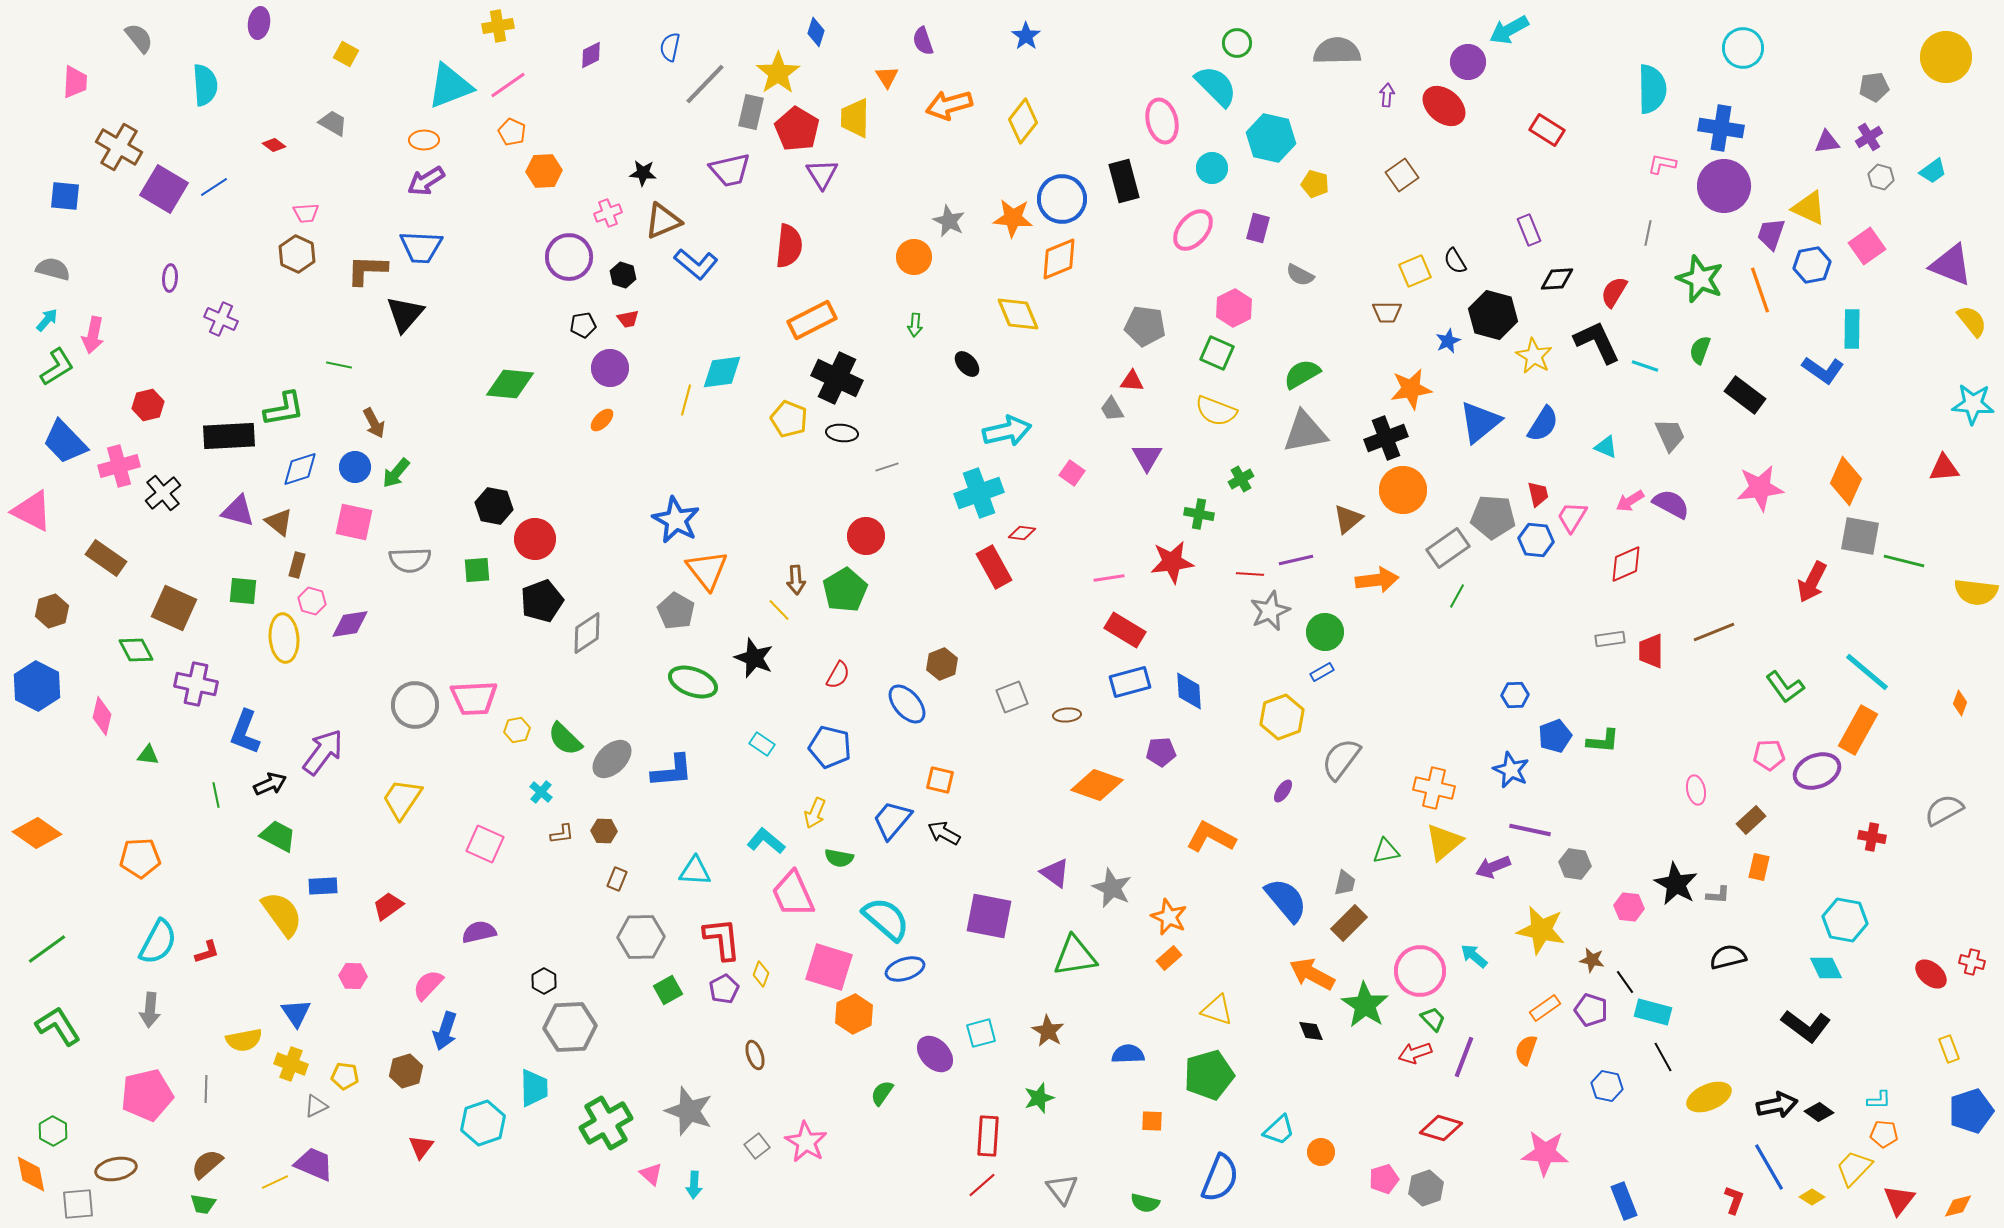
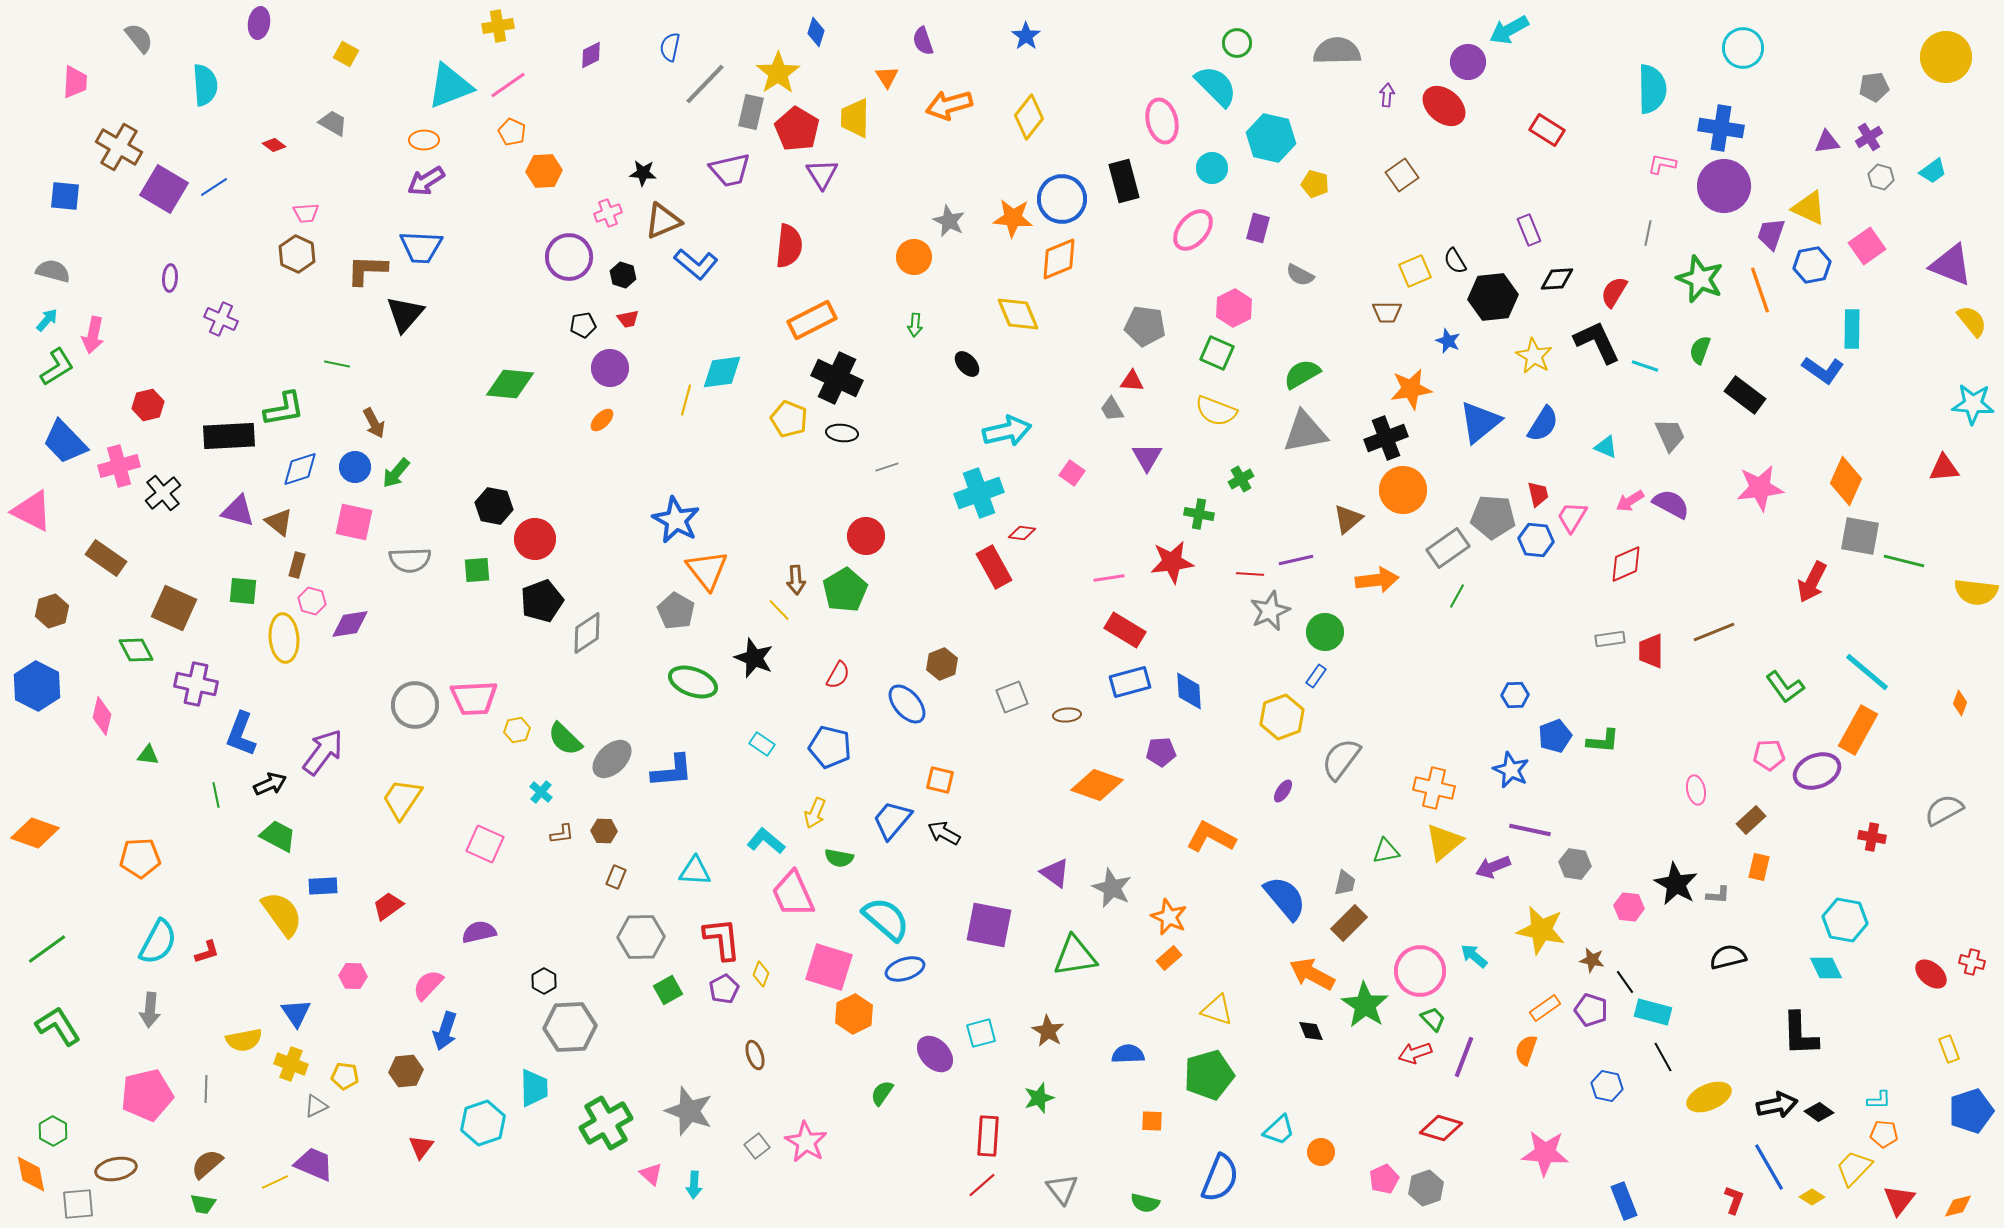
yellow diamond at (1023, 121): moved 6 px right, 4 px up
gray semicircle at (53, 269): moved 2 px down
black hexagon at (1493, 315): moved 18 px up; rotated 21 degrees counterclockwise
blue star at (1448, 341): rotated 25 degrees counterclockwise
green line at (339, 365): moved 2 px left, 1 px up
blue rectangle at (1322, 672): moved 6 px left, 4 px down; rotated 25 degrees counterclockwise
blue L-shape at (245, 732): moved 4 px left, 2 px down
orange diamond at (37, 833): moved 2 px left; rotated 15 degrees counterclockwise
brown rectangle at (617, 879): moved 1 px left, 2 px up
blue semicircle at (1286, 900): moved 1 px left, 2 px up
purple square at (989, 916): moved 9 px down
black L-shape at (1806, 1026): moved 6 px left, 8 px down; rotated 51 degrees clockwise
brown hexagon at (406, 1071): rotated 12 degrees clockwise
pink pentagon at (1384, 1179): rotated 8 degrees counterclockwise
